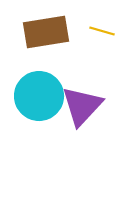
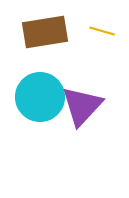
brown rectangle: moved 1 px left
cyan circle: moved 1 px right, 1 px down
